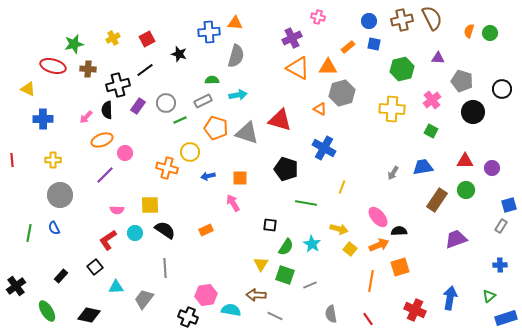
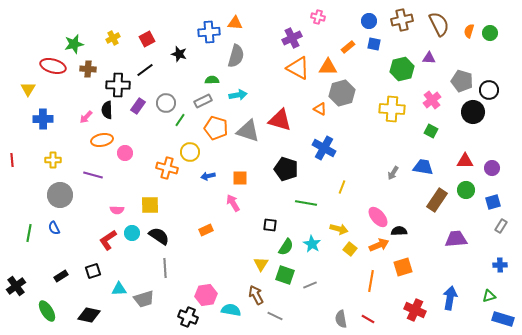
brown semicircle at (432, 18): moved 7 px right, 6 px down
purple triangle at (438, 58): moved 9 px left
black cross at (118, 85): rotated 15 degrees clockwise
yellow triangle at (28, 89): rotated 35 degrees clockwise
black circle at (502, 89): moved 13 px left, 1 px down
green line at (180, 120): rotated 32 degrees counterclockwise
gray triangle at (247, 133): moved 1 px right, 2 px up
orange ellipse at (102, 140): rotated 10 degrees clockwise
blue trapezoid at (423, 167): rotated 20 degrees clockwise
purple line at (105, 175): moved 12 px left; rotated 60 degrees clockwise
blue square at (509, 205): moved 16 px left, 3 px up
black semicircle at (165, 230): moved 6 px left, 6 px down
cyan circle at (135, 233): moved 3 px left
purple trapezoid at (456, 239): rotated 15 degrees clockwise
black square at (95, 267): moved 2 px left, 4 px down; rotated 21 degrees clockwise
orange square at (400, 267): moved 3 px right
black rectangle at (61, 276): rotated 16 degrees clockwise
cyan triangle at (116, 287): moved 3 px right, 2 px down
brown arrow at (256, 295): rotated 60 degrees clockwise
green triangle at (489, 296): rotated 24 degrees clockwise
gray trapezoid at (144, 299): rotated 145 degrees counterclockwise
gray semicircle at (331, 314): moved 10 px right, 5 px down
blue rectangle at (506, 318): moved 3 px left, 1 px down; rotated 35 degrees clockwise
red line at (368, 319): rotated 24 degrees counterclockwise
